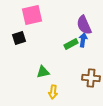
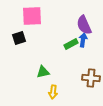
pink square: moved 1 px down; rotated 10 degrees clockwise
